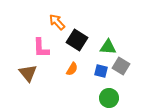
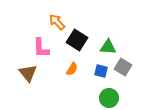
gray square: moved 2 px right, 1 px down
